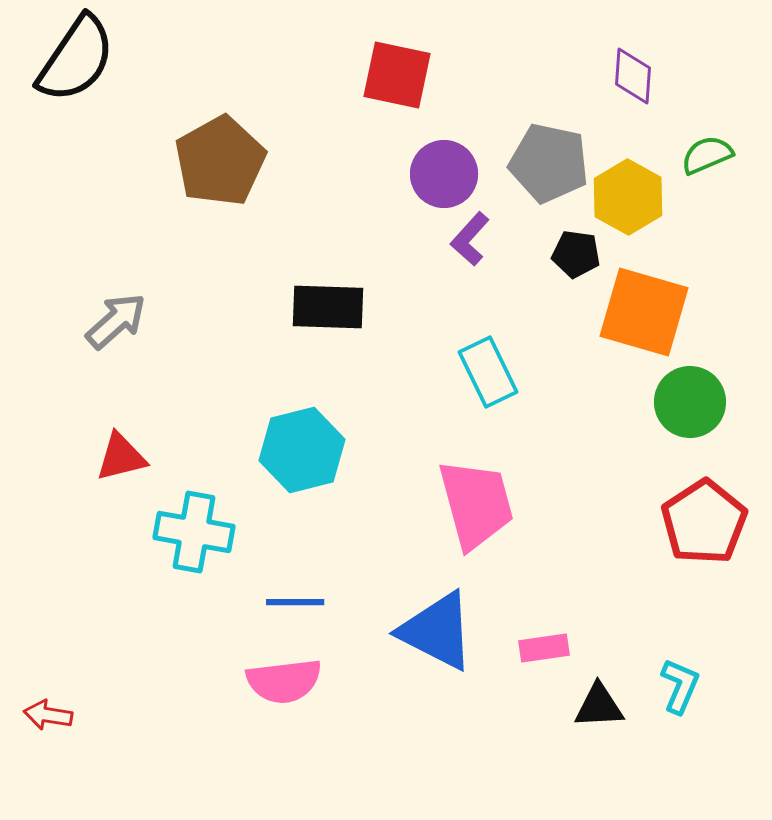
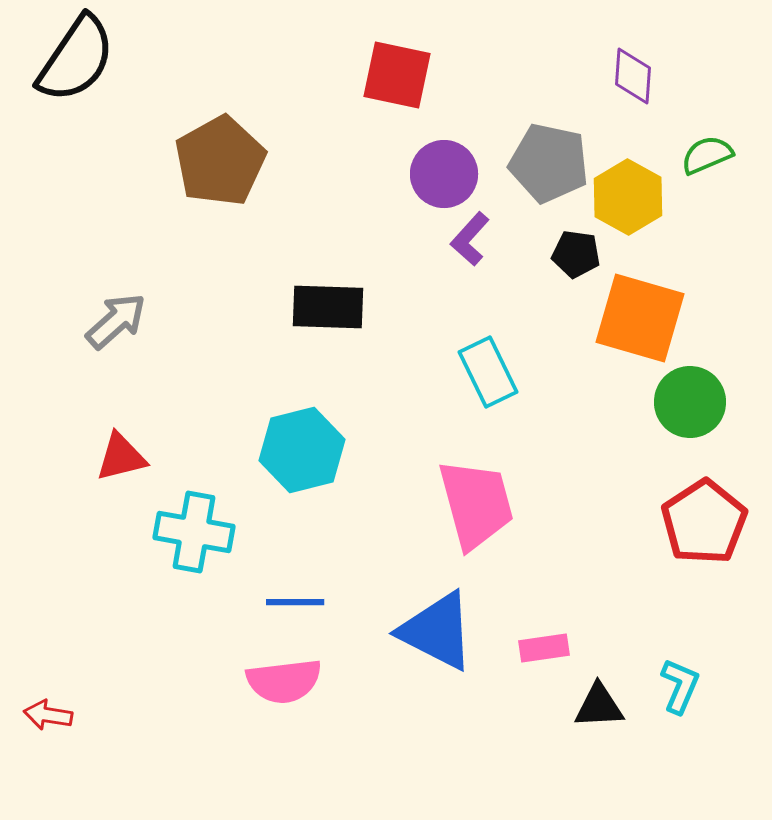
orange square: moved 4 px left, 6 px down
